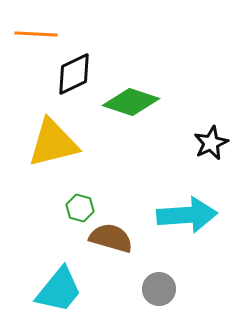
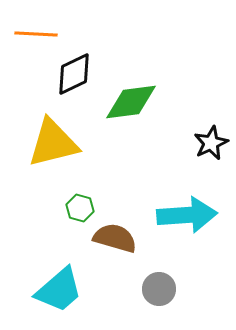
green diamond: rotated 26 degrees counterclockwise
brown semicircle: moved 4 px right
cyan trapezoid: rotated 10 degrees clockwise
